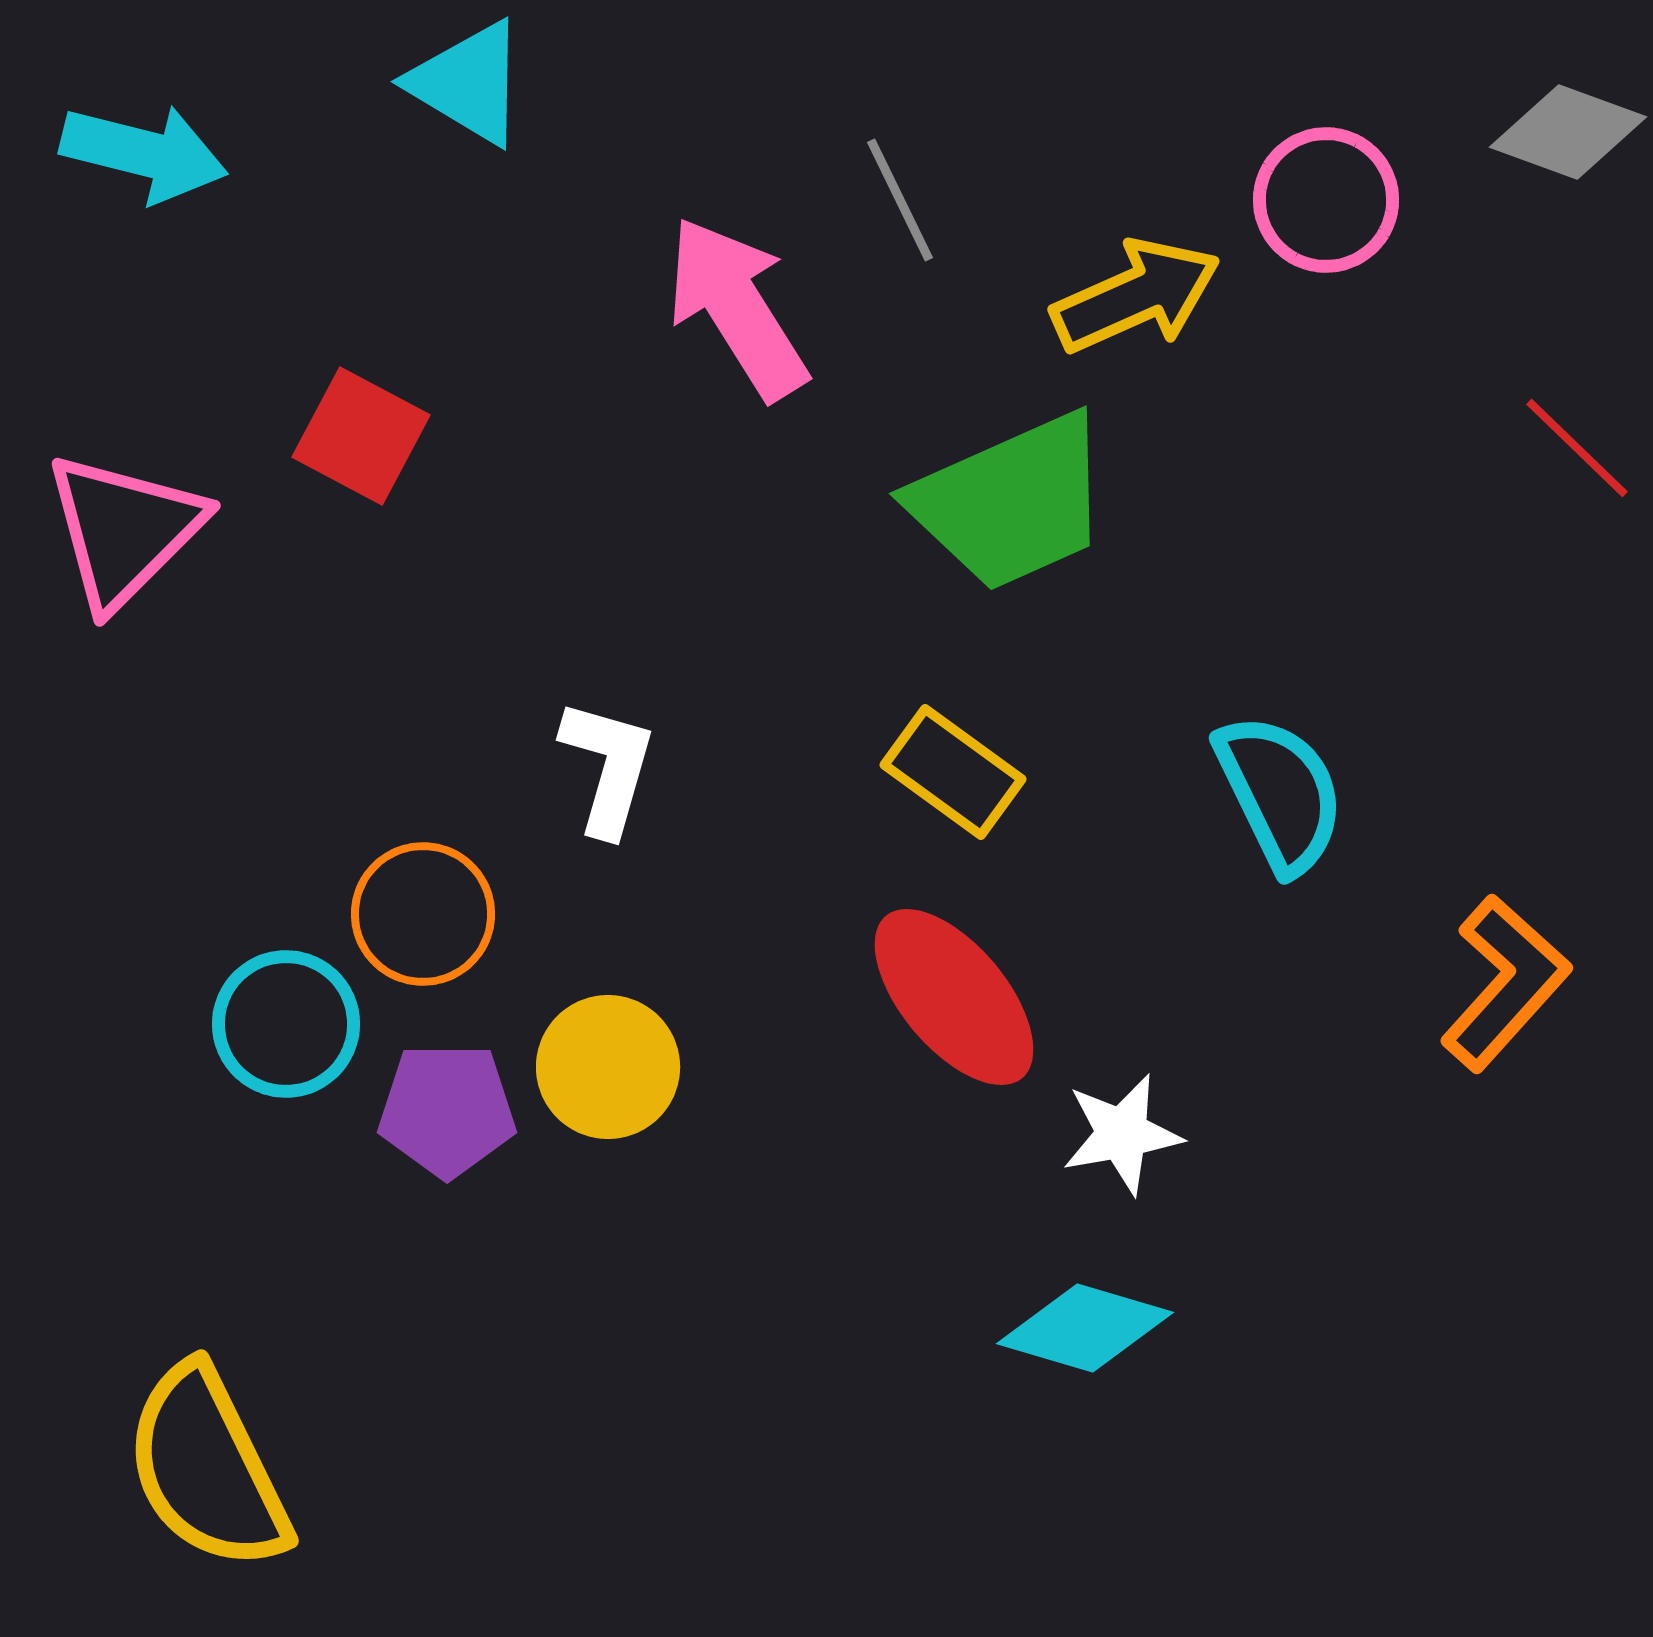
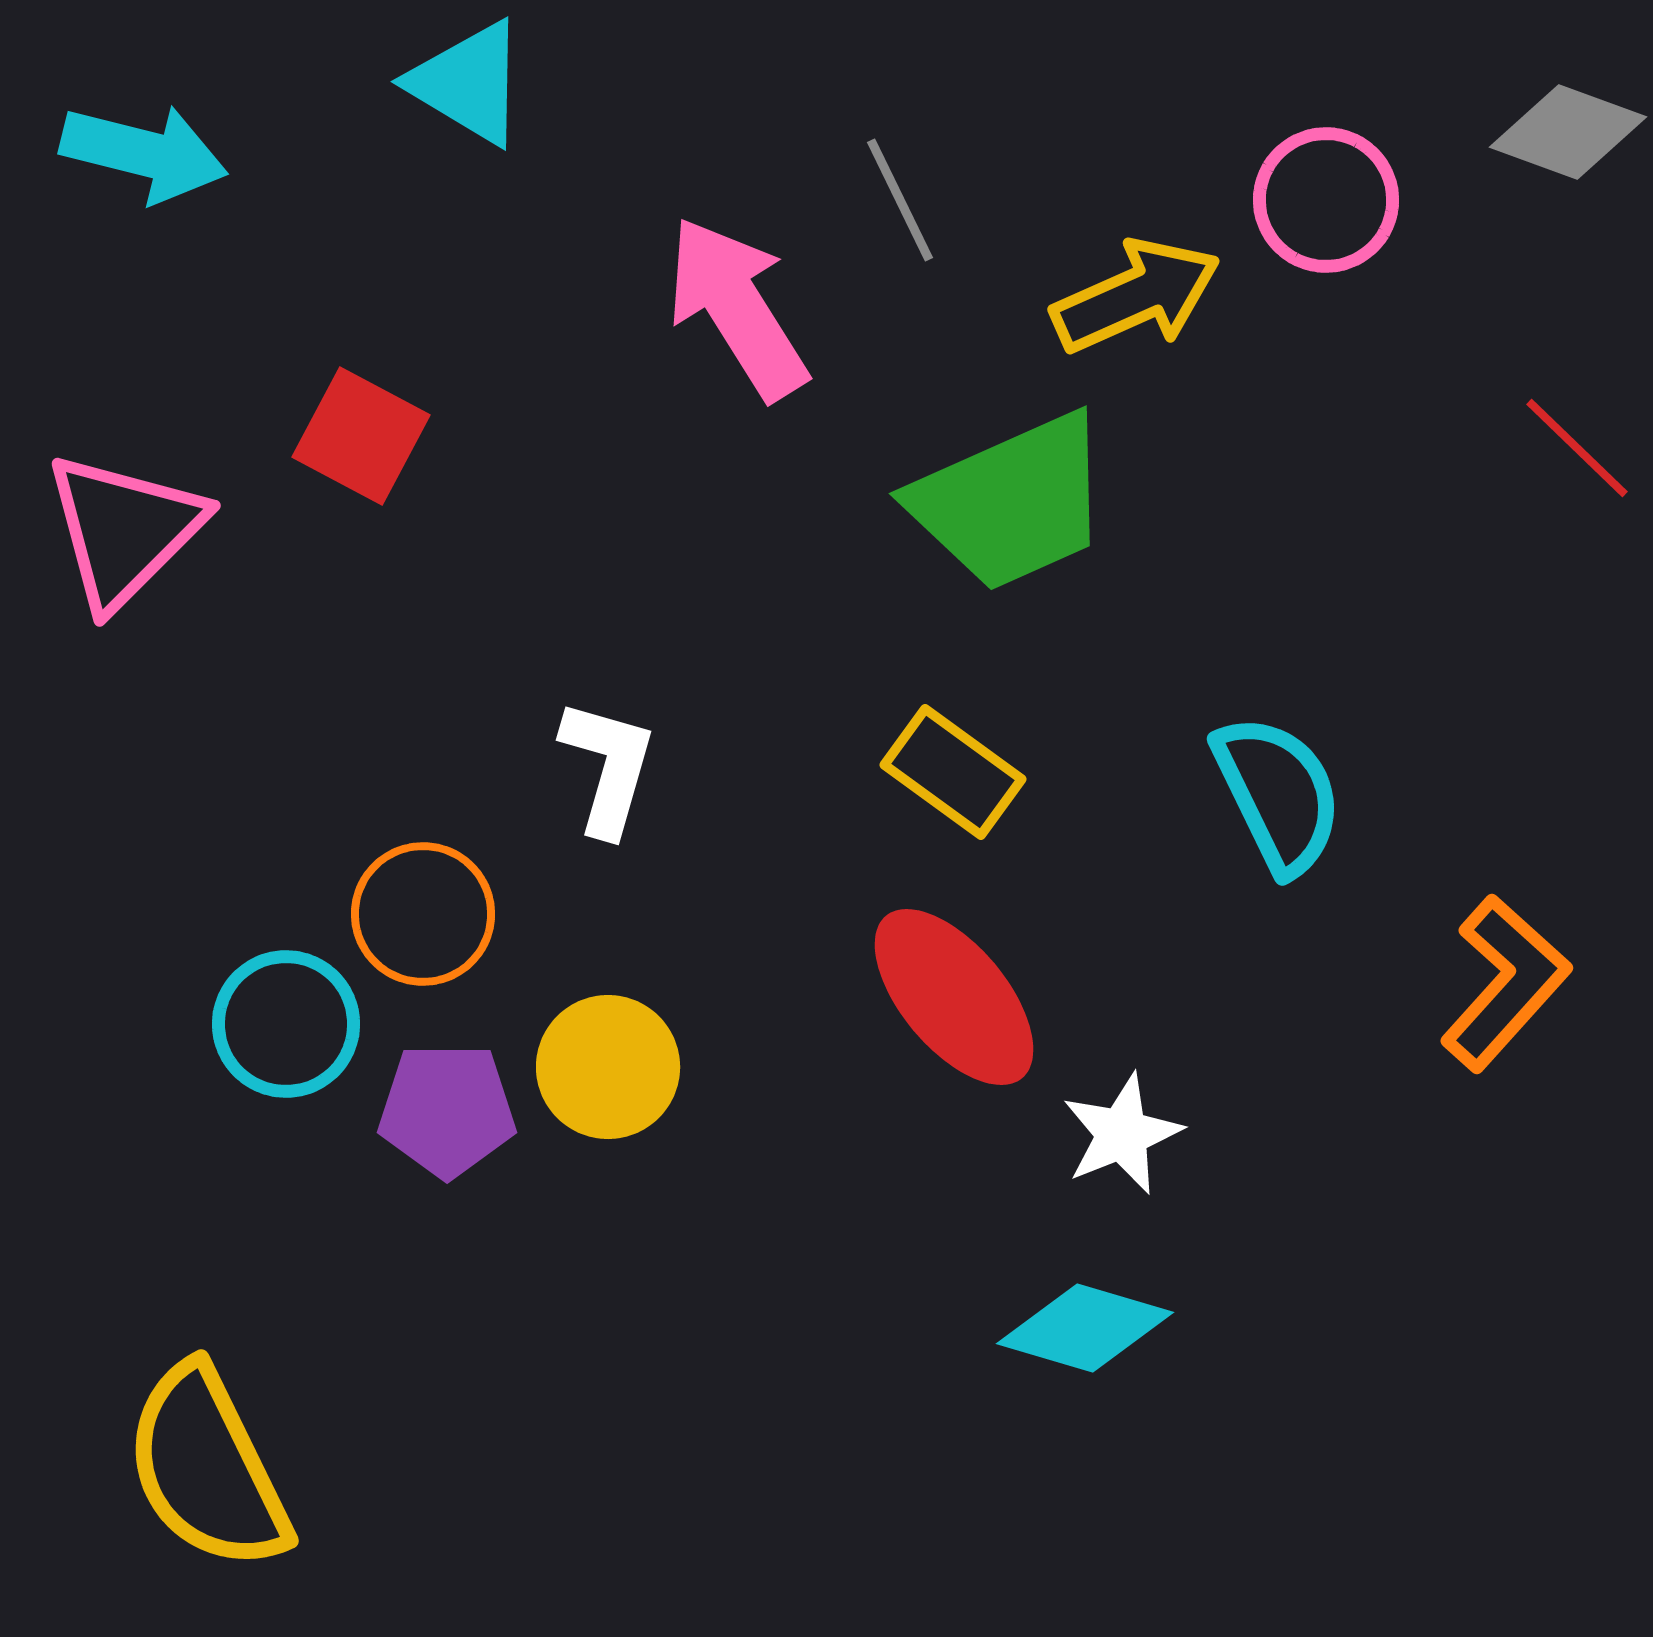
cyan semicircle: moved 2 px left, 1 px down
white star: rotated 12 degrees counterclockwise
